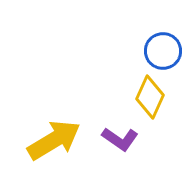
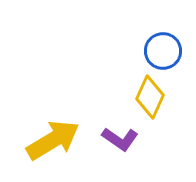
yellow arrow: moved 1 px left
